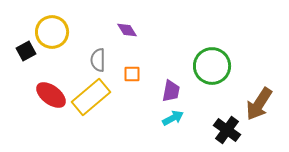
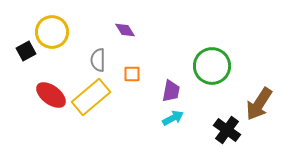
purple diamond: moved 2 px left
